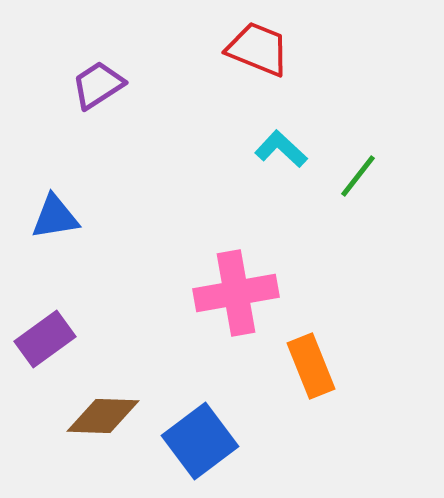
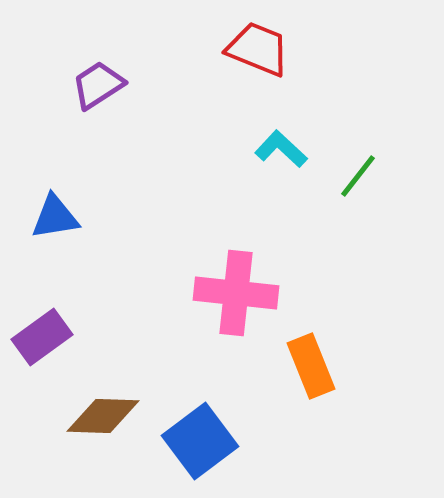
pink cross: rotated 16 degrees clockwise
purple rectangle: moved 3 px left, 2 px up
